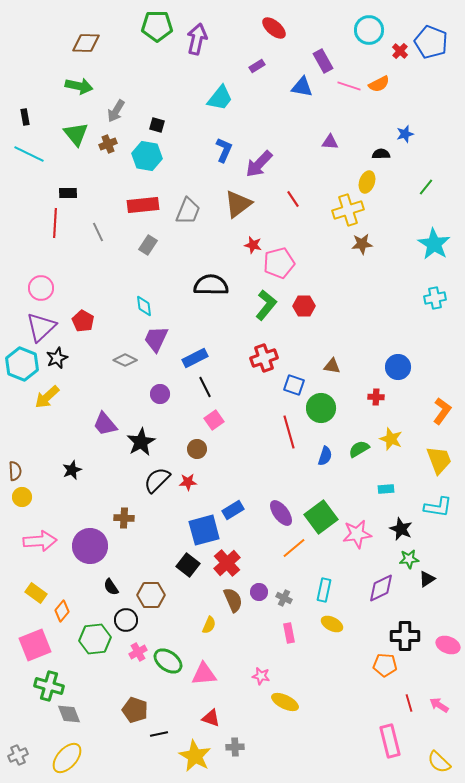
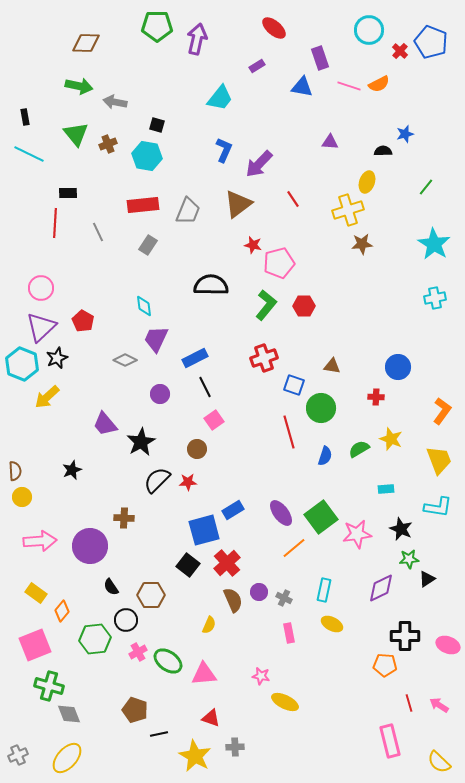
purple rectangle at (323, 61): moved 3 px left, 3 px up; rotated 10 degrees clockwise
gray arrow at (116, 111): moved 1 px left, 9 px up; rotated 70 degrees clockwise
black semicircle at (381, 154): moved 2 px right, 3 px up
